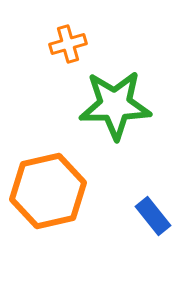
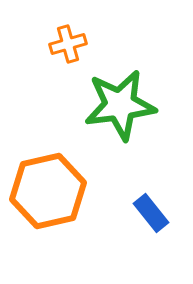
green star: moved 5 px right; rotated 6 degrees counterclockwise
blue rectangle: moved 2 px left, 3 px up
